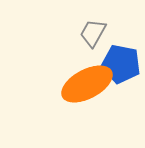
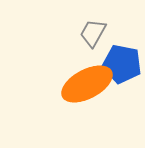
blue pentagon: moved 1 px right
